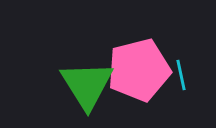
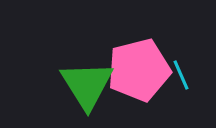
cyan line: rotated 12 degrees counterclockwise
